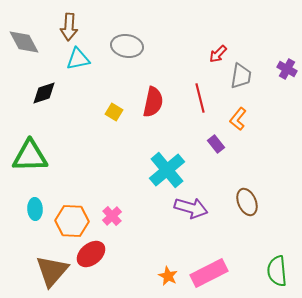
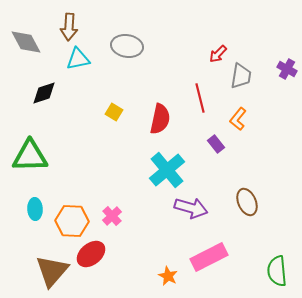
gray diamond: moved 2 px right
red semicircle: moved 7 px right, 17 px down
pink rectangle: moved 16 px up
